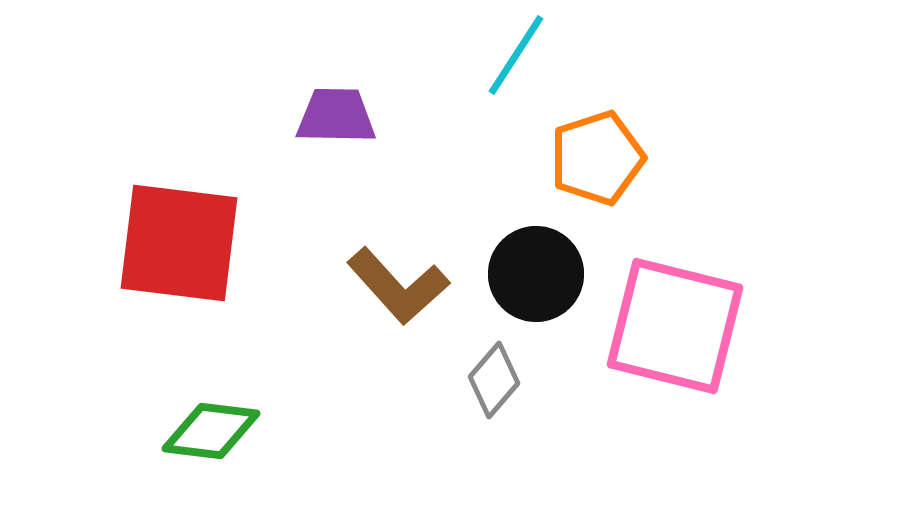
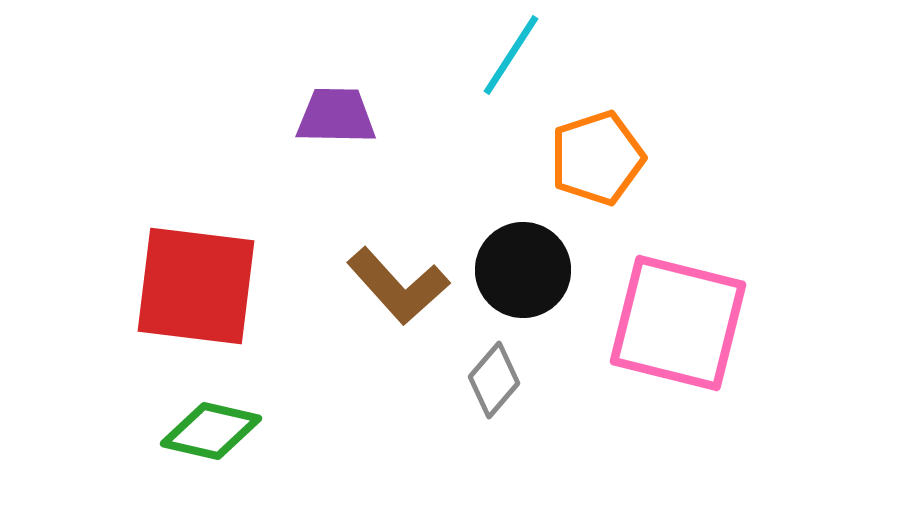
cyan line: moved 5 px left
red square: moved 17 px right, 43 px down
black circle: moved 13 px left, 4 px up
pink square: moved 3 px right, 3 px up
green diamond: rotated 6 degrees clockwise
